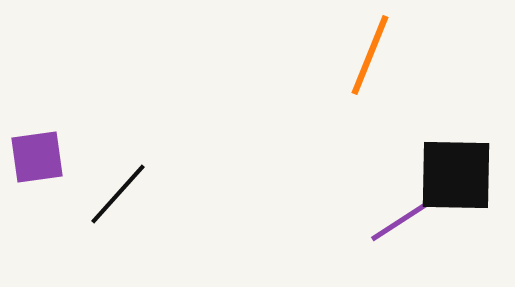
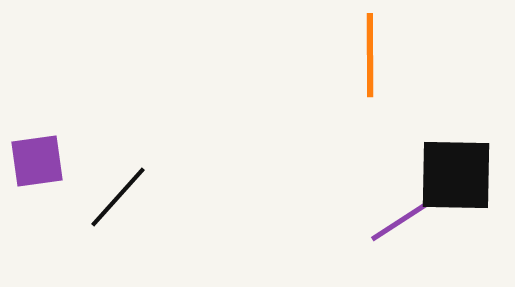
orange line: rotated 22 degrees counterclockwise
purple square: moved 4 px down
black line: moved 3 px down
